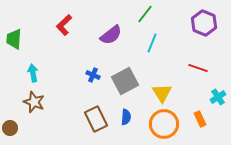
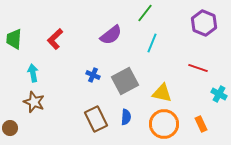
green line: moved 1 px up
red L-shape: moved 9 px left, 14 px down
yellow triangle: rotated 45 degrees counterclockwise
cyan cross: moved 1 px right, 3 px up; rotated 28 degrees counterclockwise
orange rectangle: moved 1 px right, 5 px down
